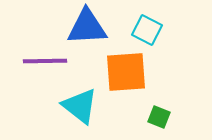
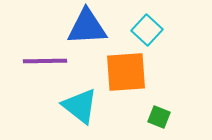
cyan square: rotated 16 degrees clockwise
